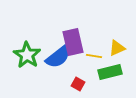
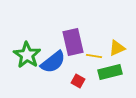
blue semicircle: moved 5 px left, 5 px down
red square: moved 3 px up
